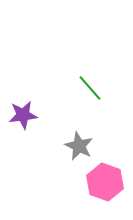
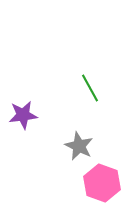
green line: rotated 12 degrees clockwise
pink hexagon: moved 3 px left, 1 px down
